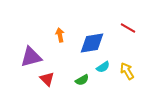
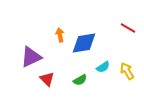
blue diamond: moved 8 px left
purple triangle: rotated 10 degrees counterclockwise
green semicircle: moved 2 px left
